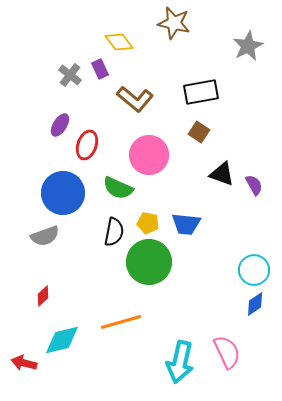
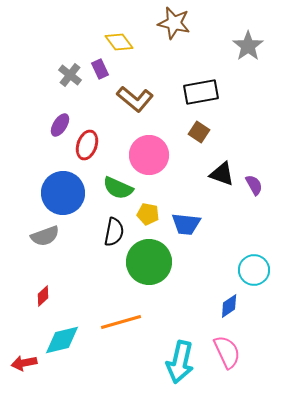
gray star: rotated 8 degrees counterclockwise
yellow pentagon: moved 9 px up
blue diamond: moved 26 px left, 2 px down
red arrow: rotated 25 degrees counterclockwise
